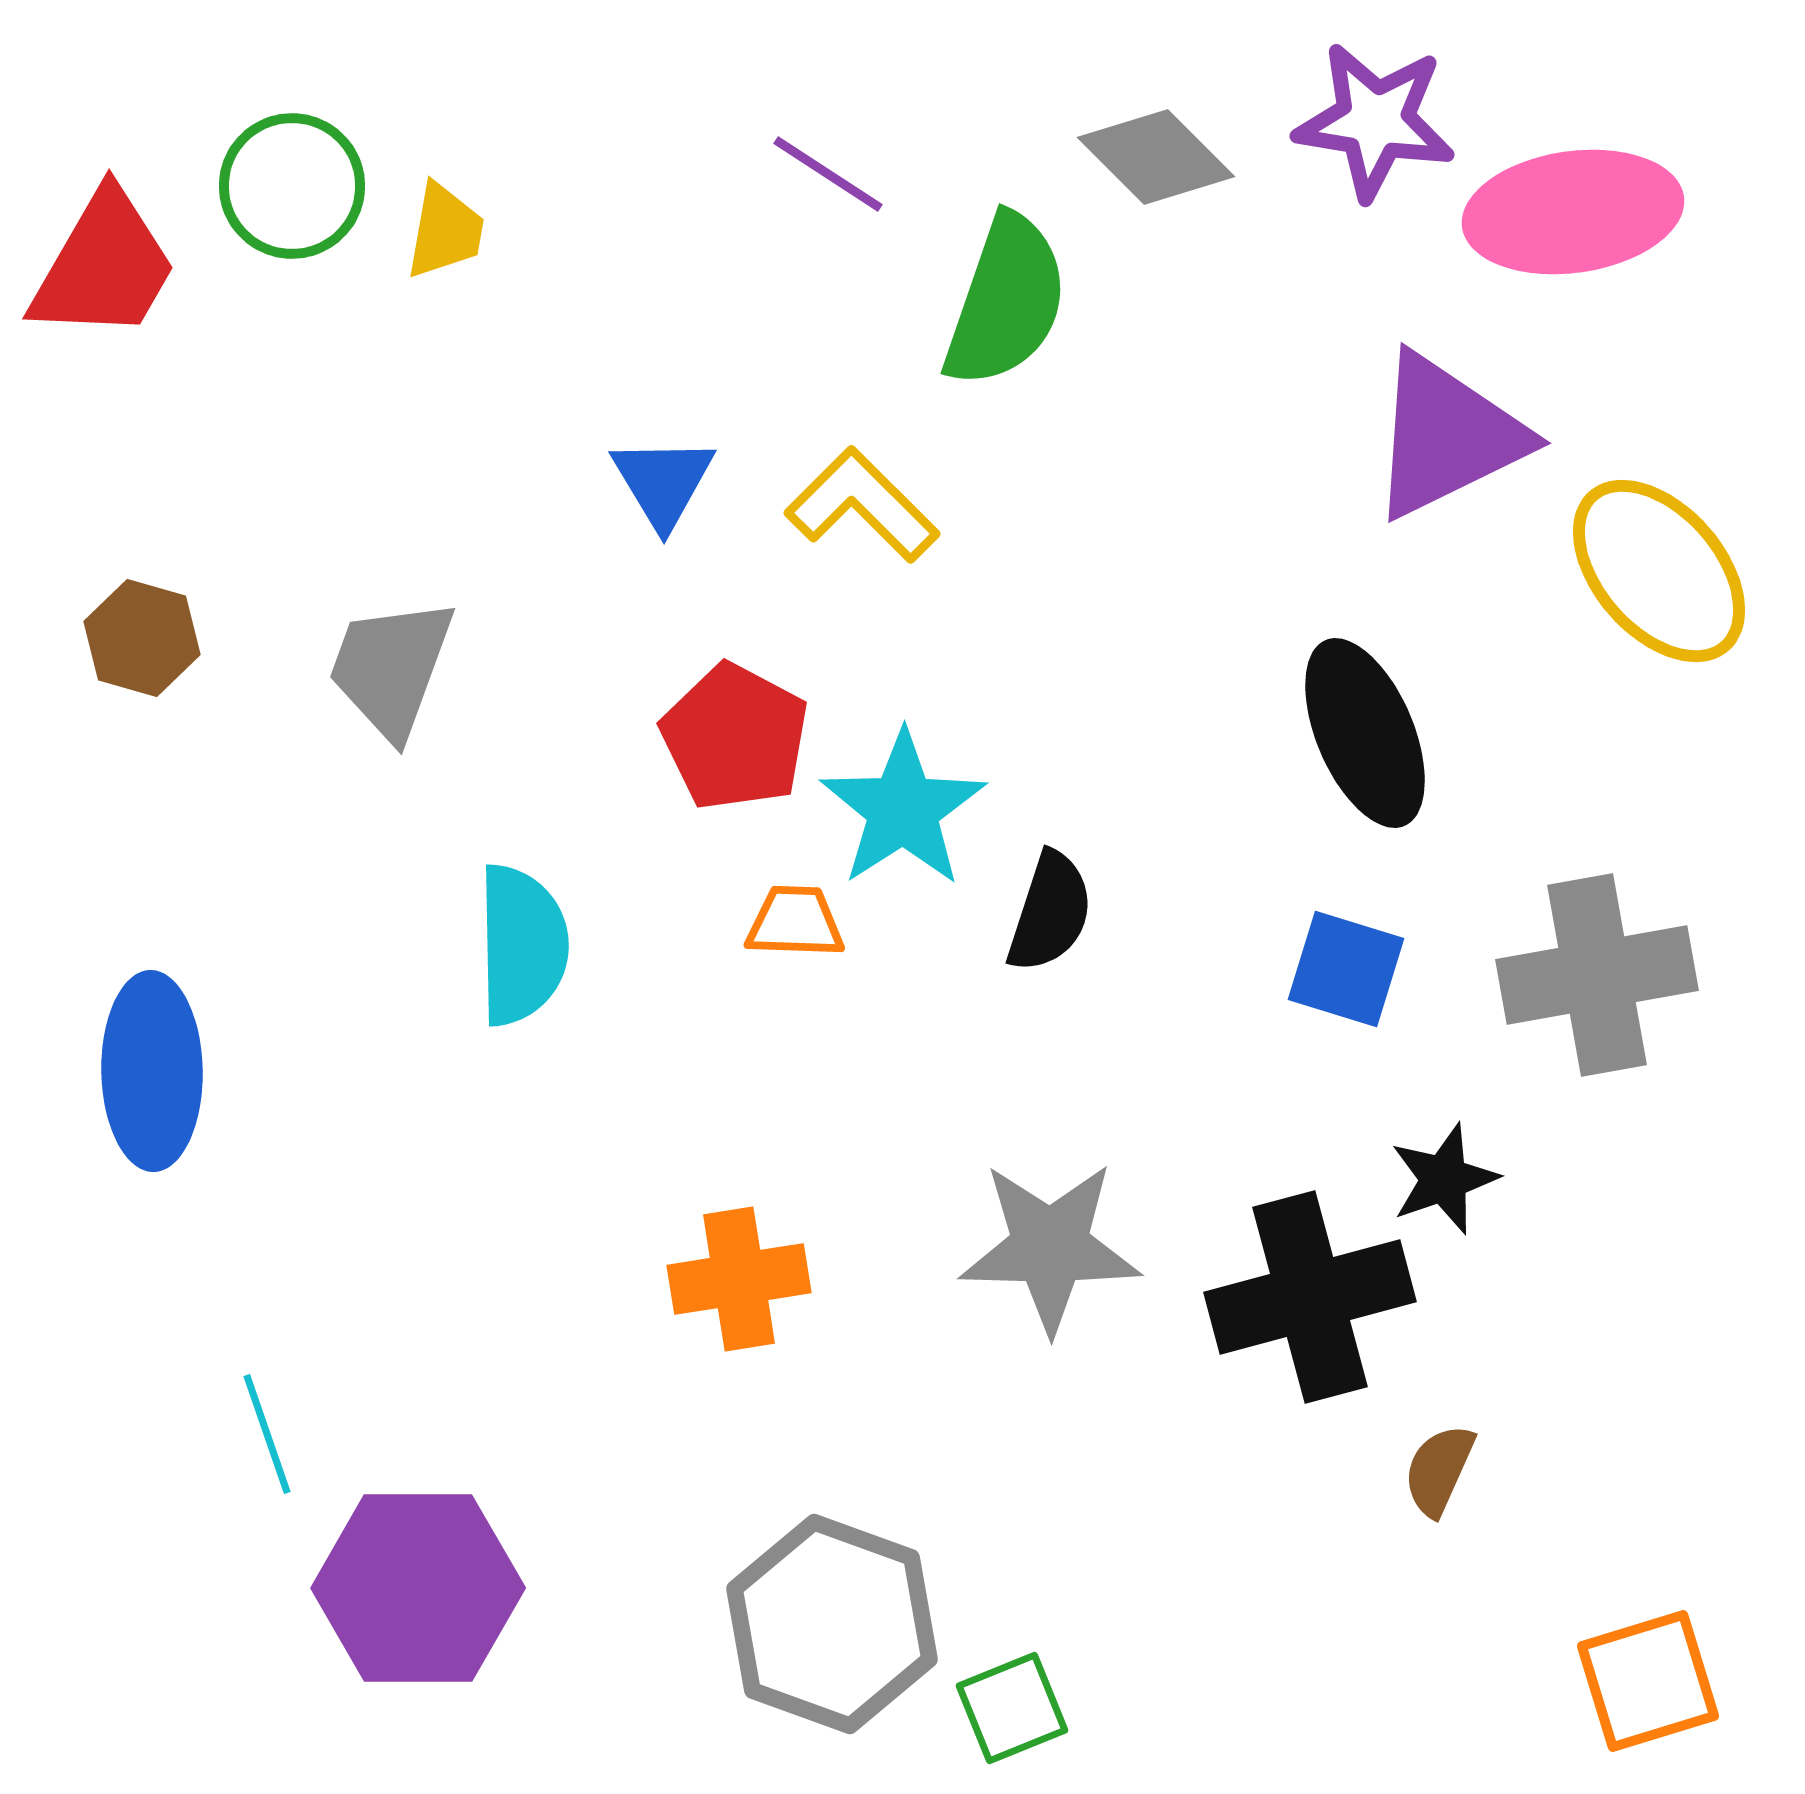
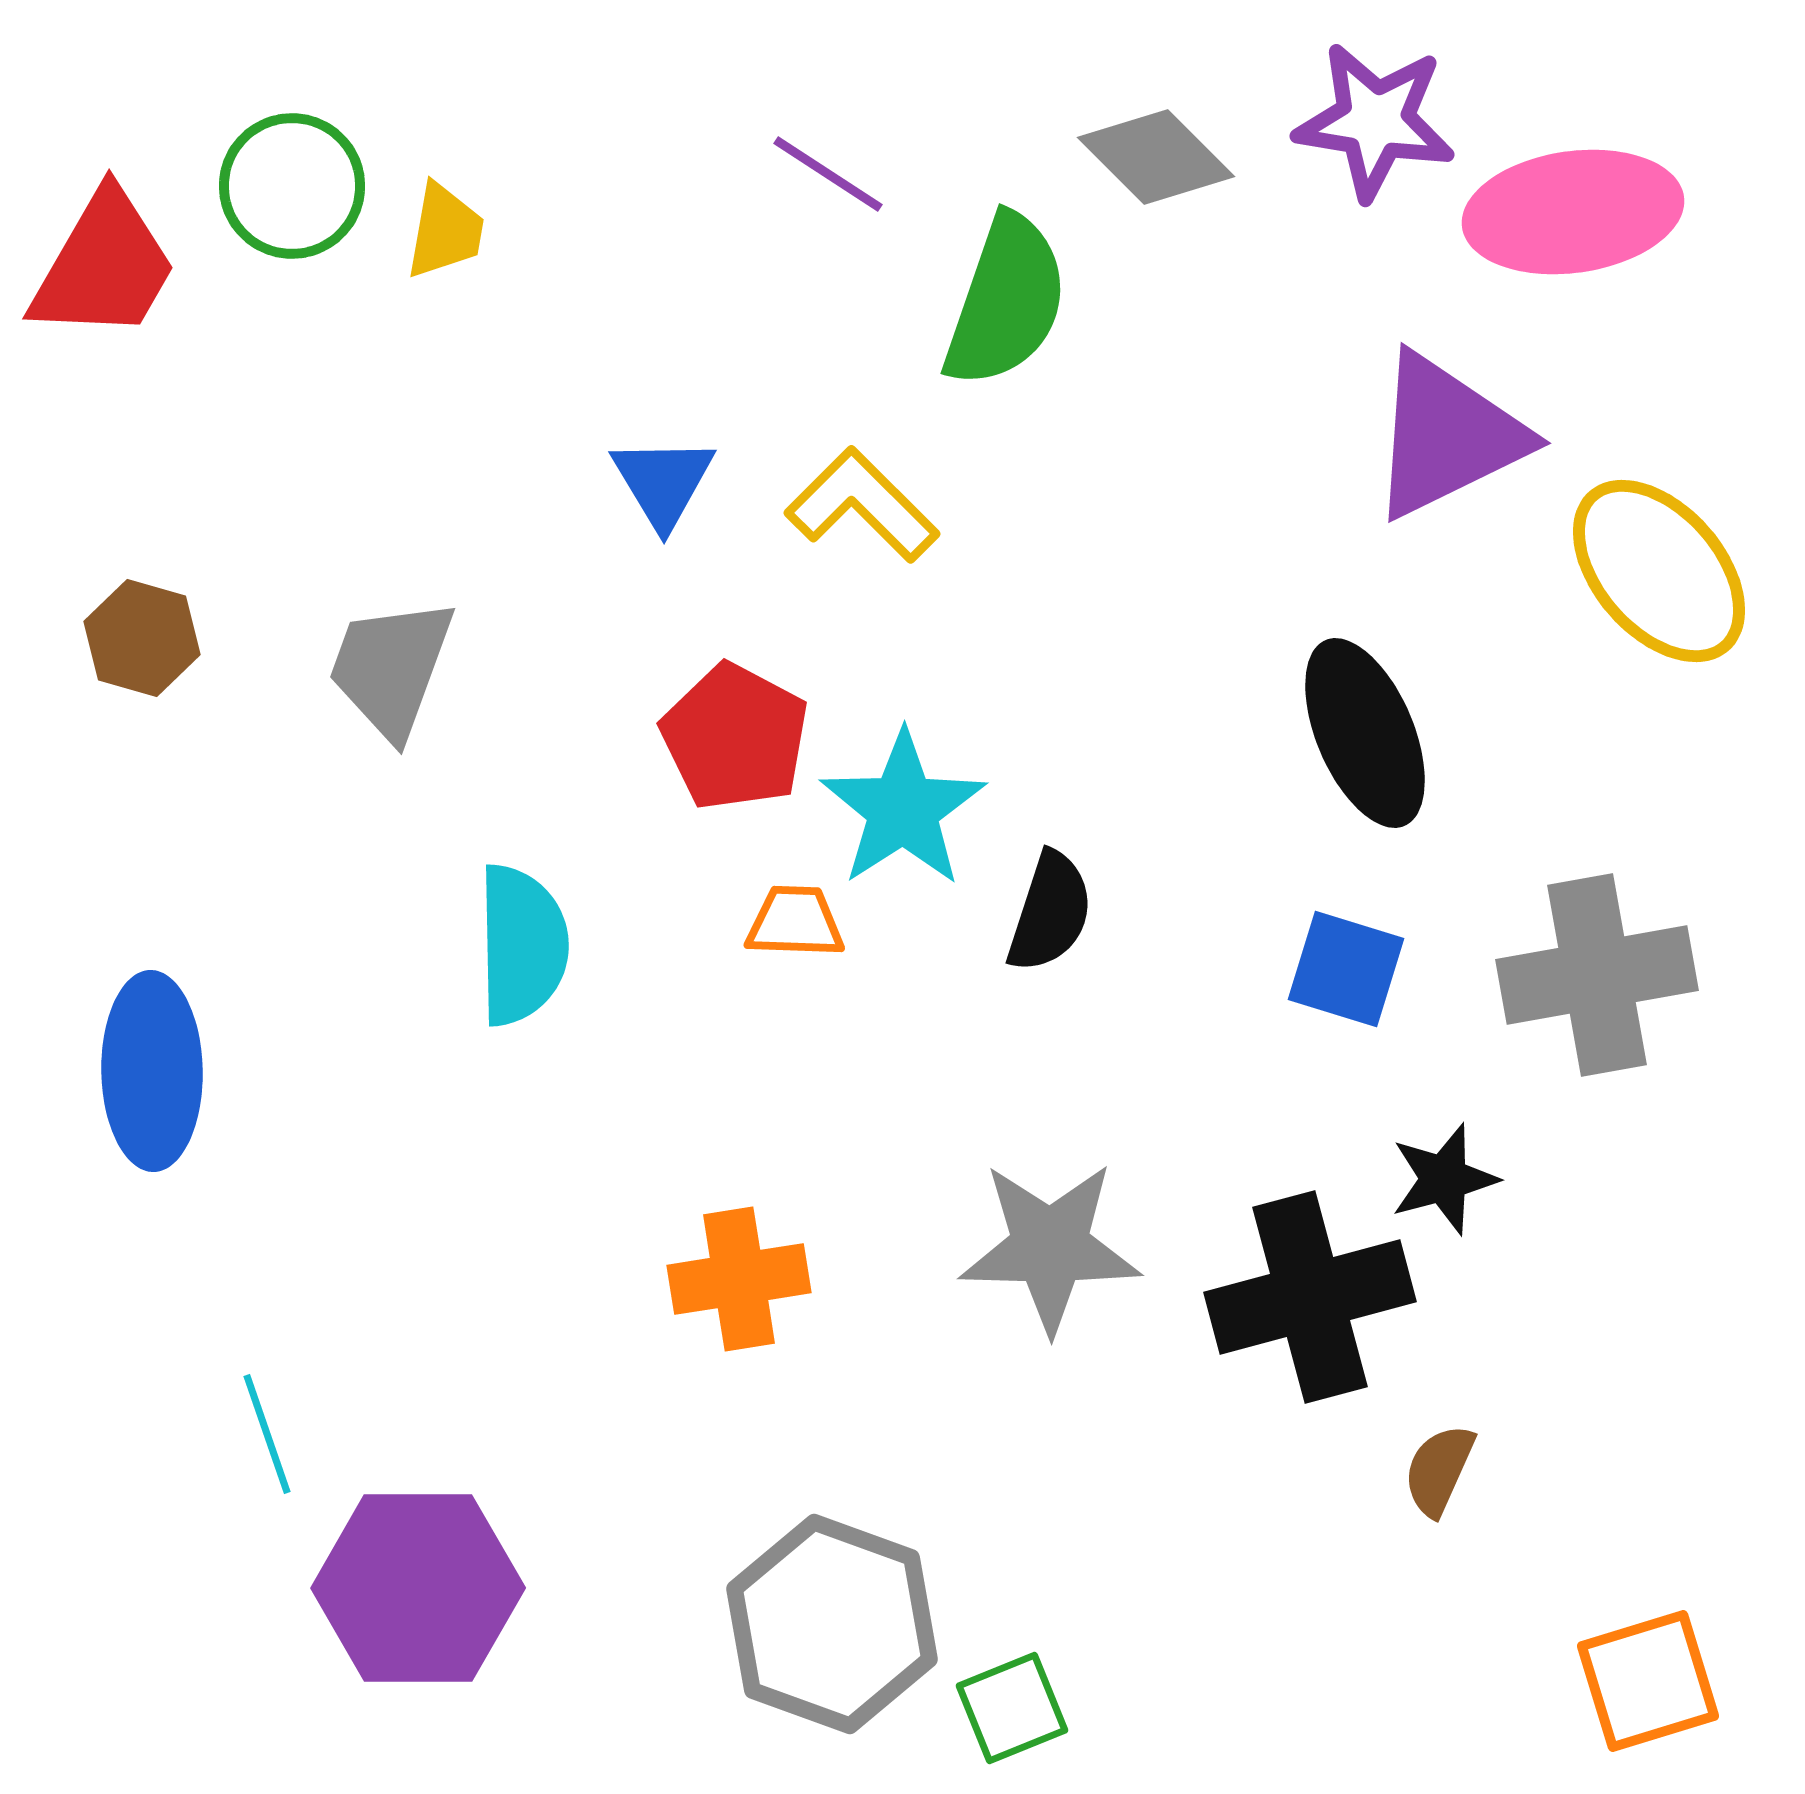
black star: rotated 4 degrees clockwise
